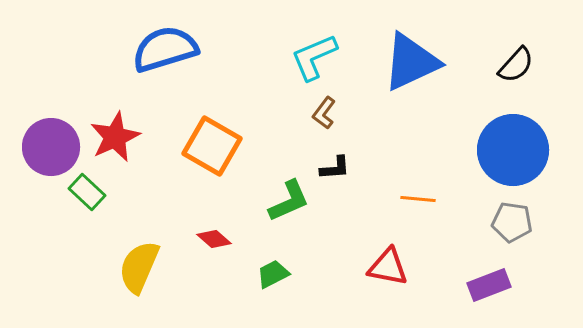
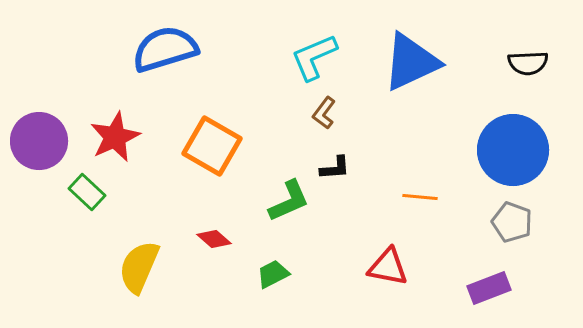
black semicircle: moved 12 px right, 2 px up; rotated 45 degrees clockwise
purple circle: moved 12 px left, 6 px up
orange line: moved 2 px right, 2 px up
gray pentagon: rotated 12 degrees clockwise
purple rectangle: moved 3 px down
